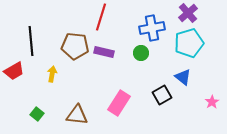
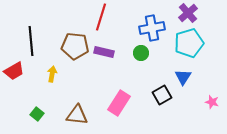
blue triangle: rotated 24 degrees clockwise
pink star: rotated 24 degrees counterclockwise
